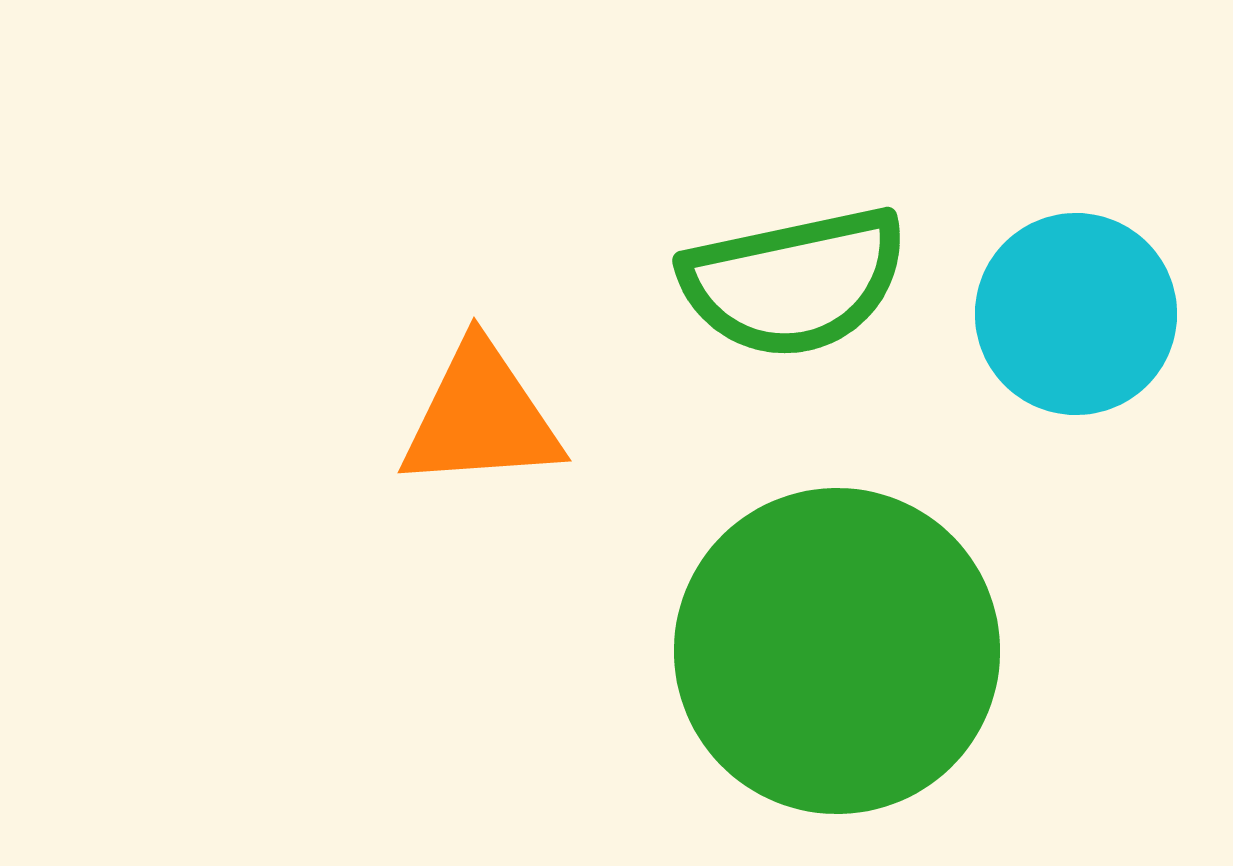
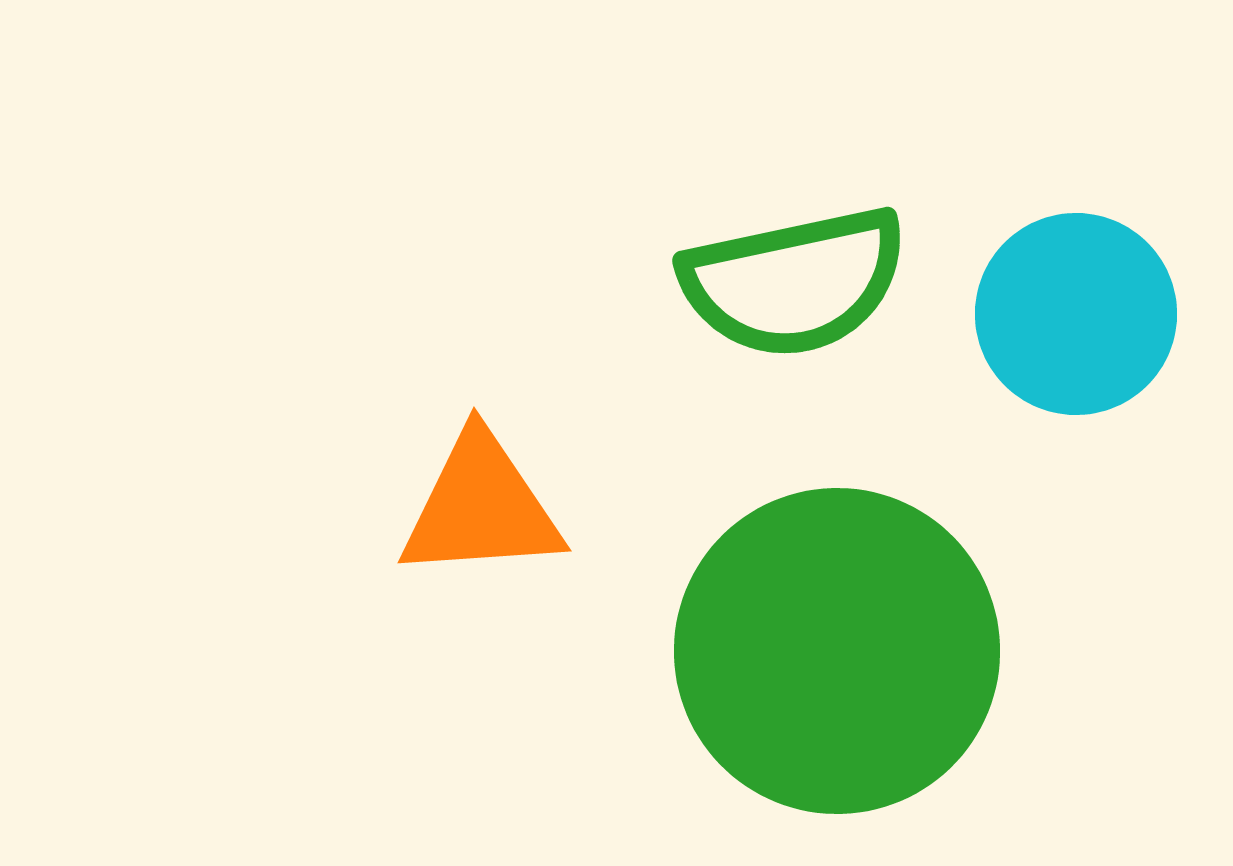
orange triangle: moved 90 px down
